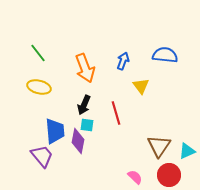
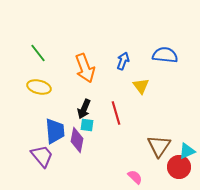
black arrow: moved 4 px down
purple diamond: moved 1 px left, 1 px up
red circle: moved 10 px right, 8 px up
